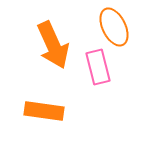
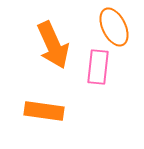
pink rectangle: rotated 20 degrees clockwise
